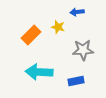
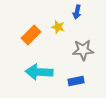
blue arrow: rotated 72 degrees counterclockwise
